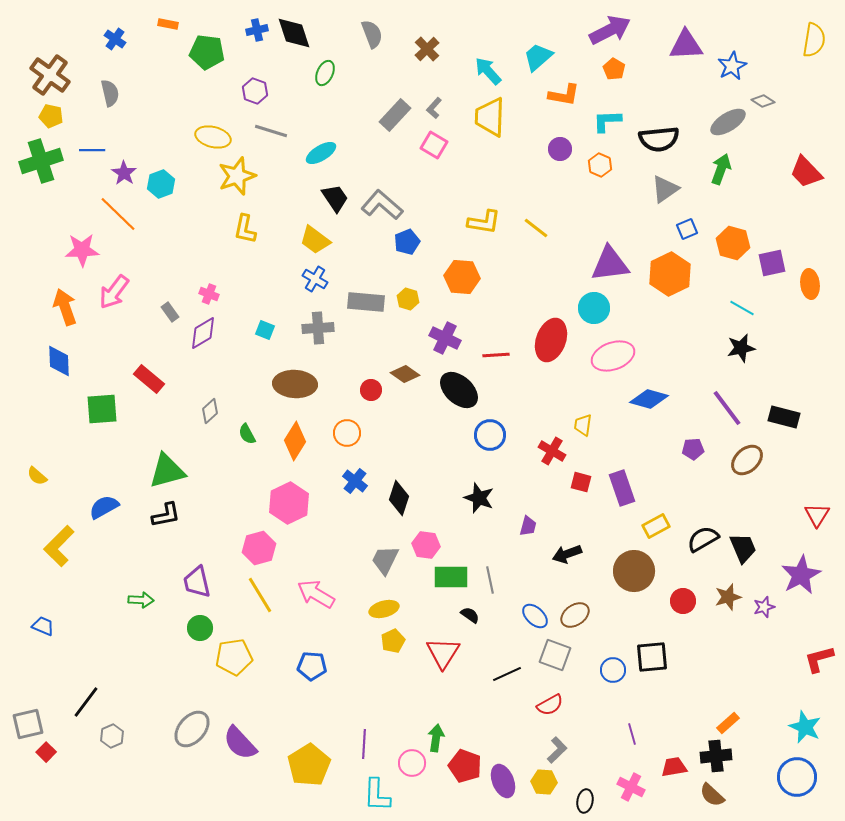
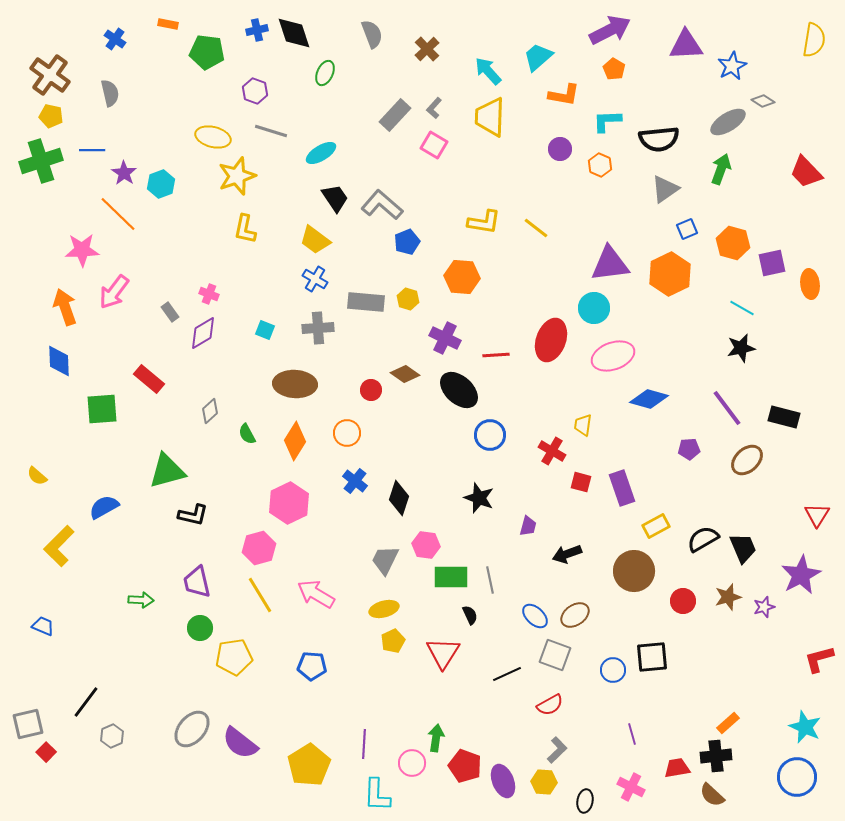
purple pentagon at (693, 449): moved 4 px left
black L-shape at (166, 515): moved 27 px right; rotated 24 degrees clockwise
black semicircle at (470, 615): rotated 30 degrees clockwise
purple semicircle at (240, 743): rotated 9 degrees counterclockwise
red trapezoid at (674, 767): moved 3 px right, 1 px down
